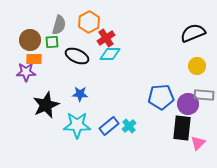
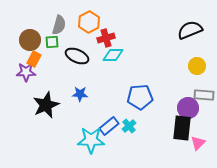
black semicircle: moved 3 px left, 3 px up
red cross: rotated 18 degrees clockwise
cyan diamond: moved 3 px right, 1 px down
orange rectangle: rotated 63 degrees counterclockwise
blue pentagon: moved 21 px left
purple circle: moved 4 px down
cyan star: moved 14 px right, 15 px down
